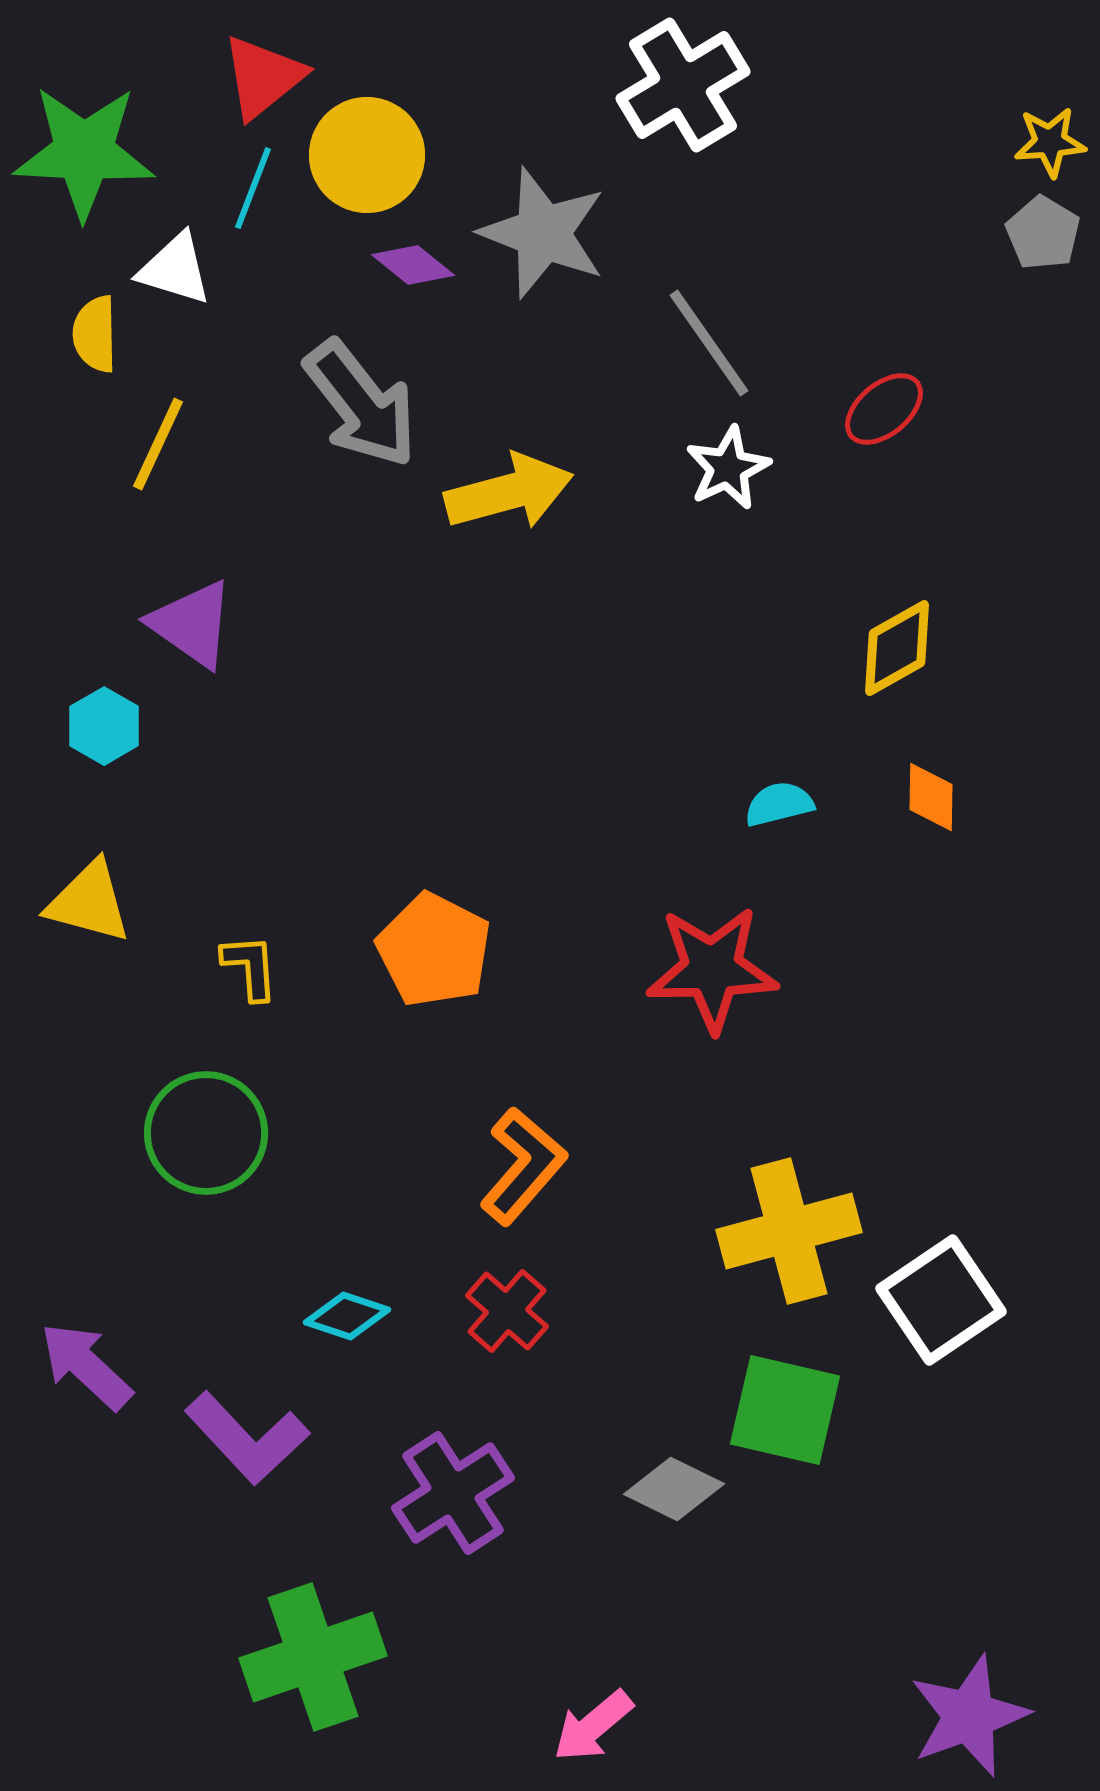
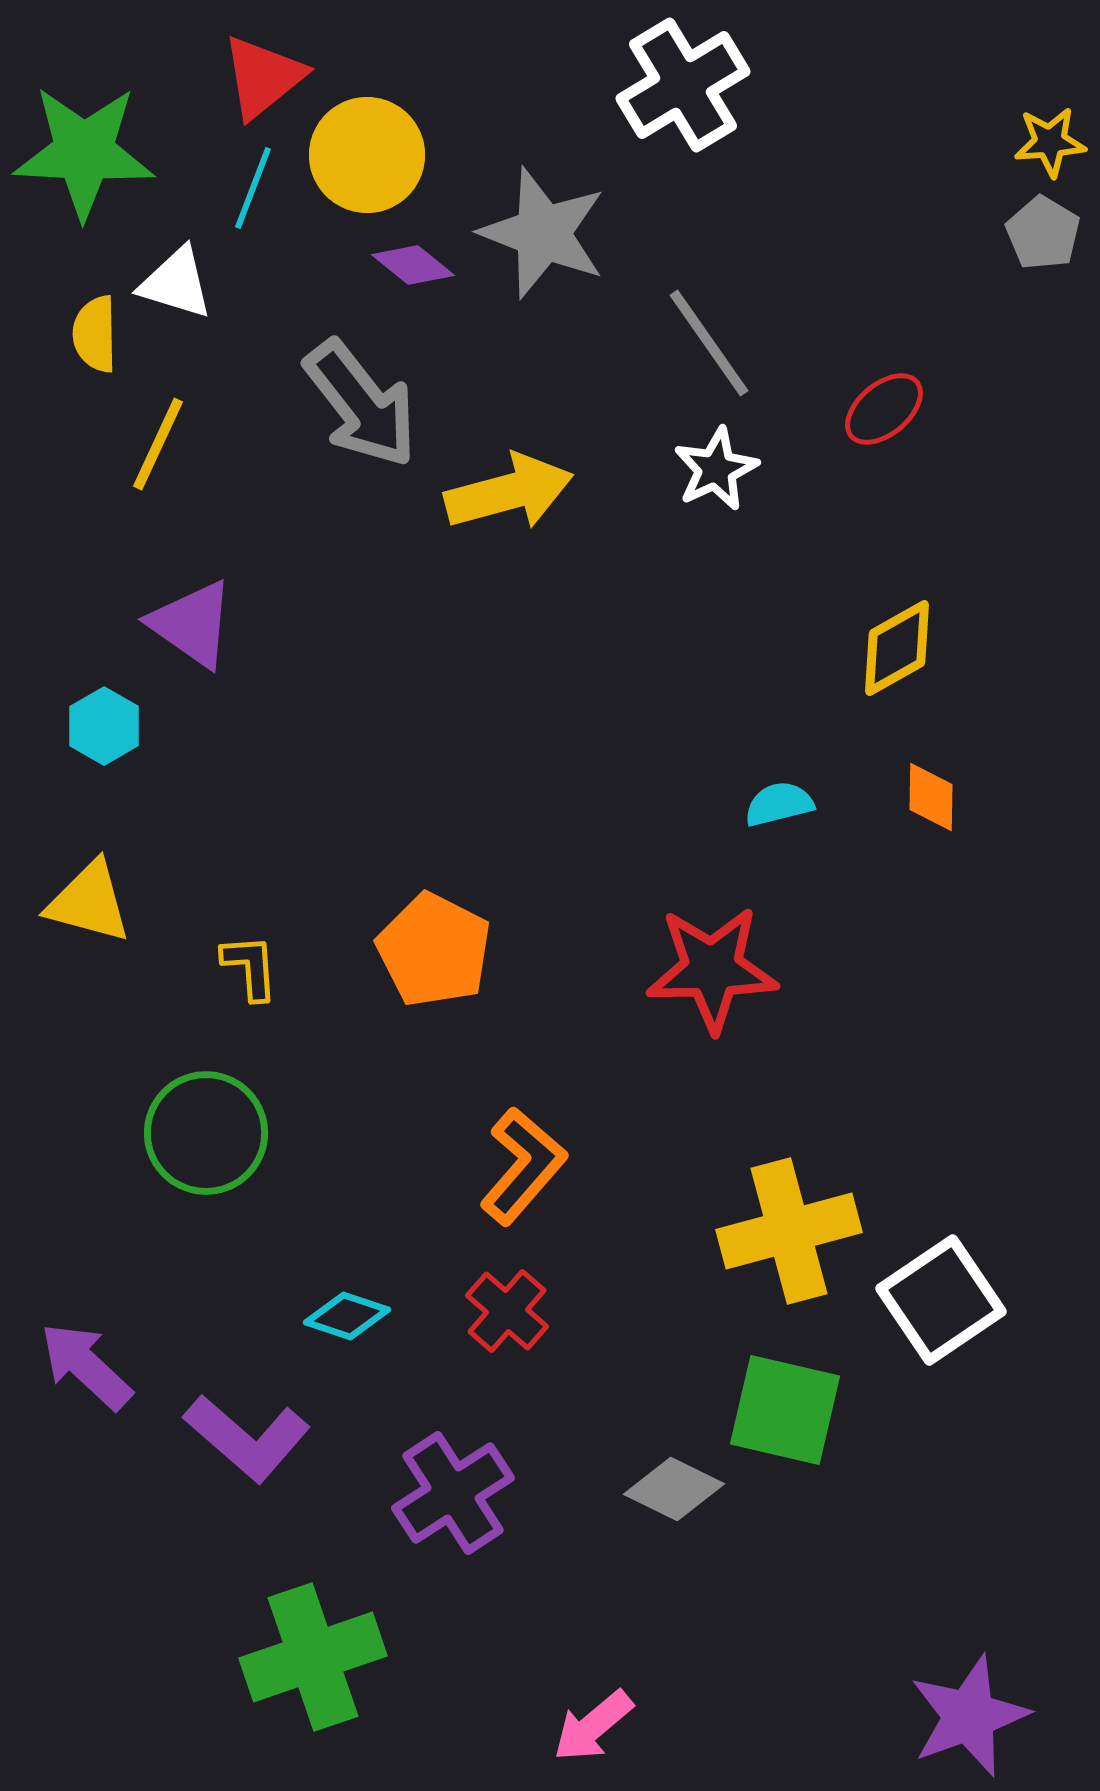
white triangle: moved 1 px right, 14 px down
white star: moved 12 px left, 1 px down
purple L-shape: rotated 6 degrees counterclockwise
